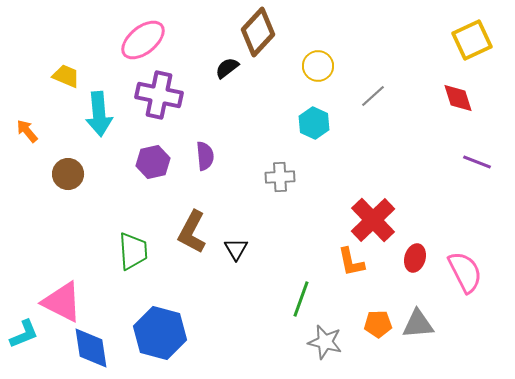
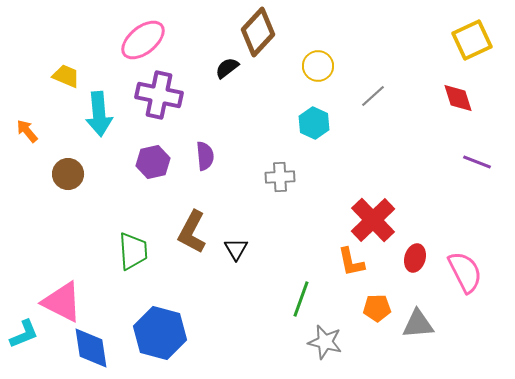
orange pentagon: moved 1 px left, 16 px up
